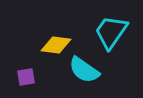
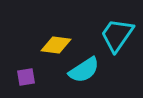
cyan trapezoid: moved 6 px right, 3 px down
cyan semicircle: rotated 68 degrees counterclockwise
